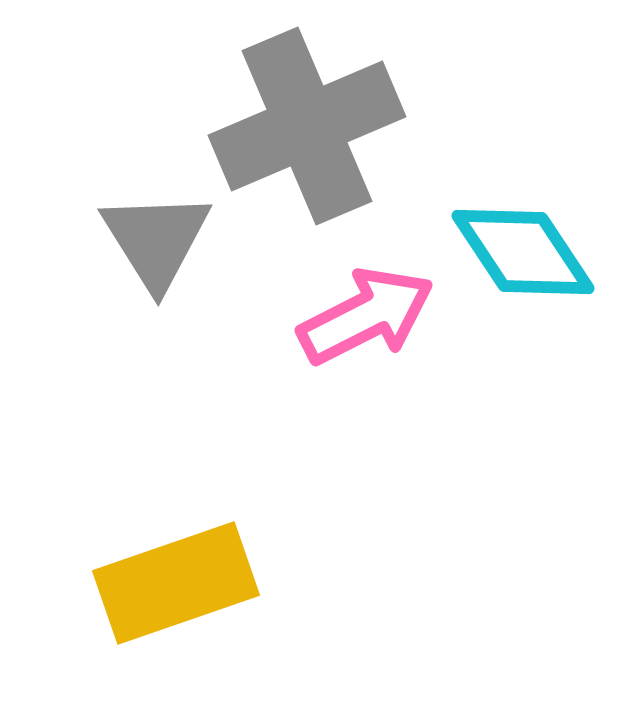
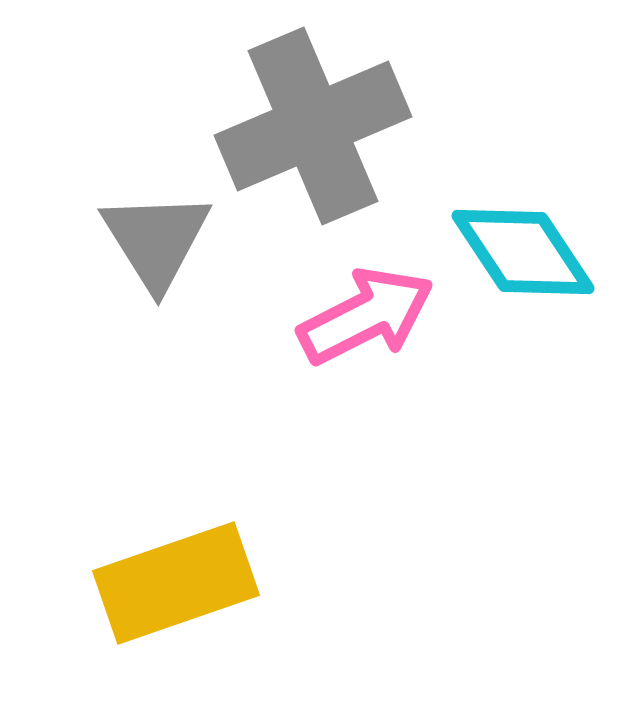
gray cross: moved 6 px right
